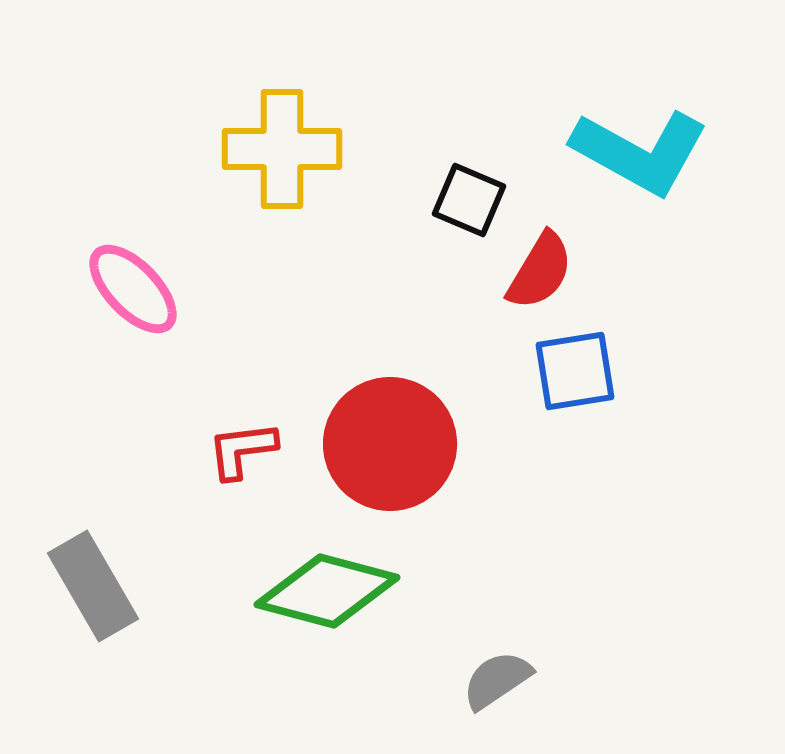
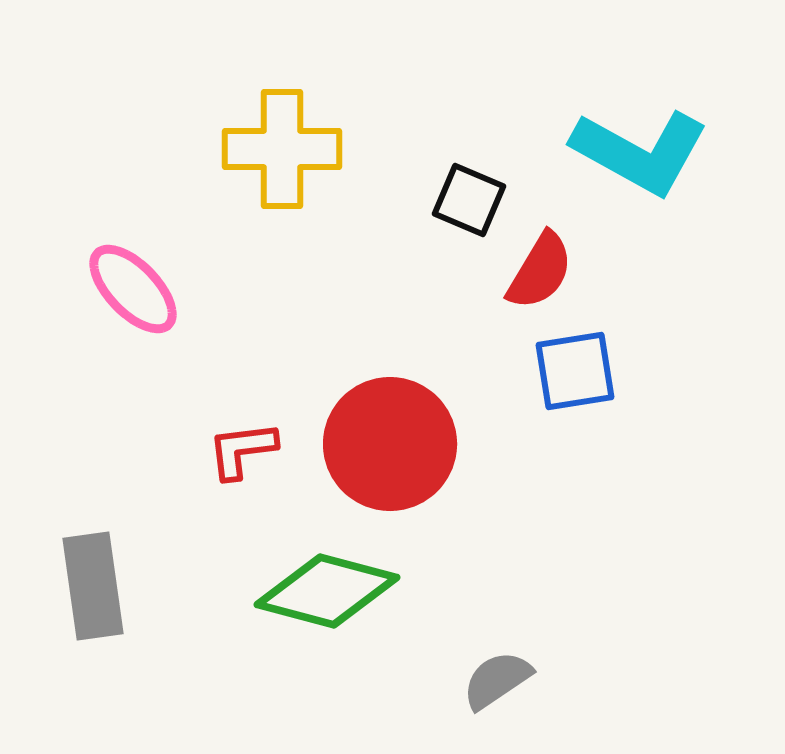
gray rectangle: rotated 22 degrees clockwise
